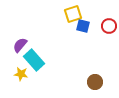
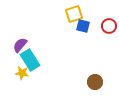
yellow square: moved 1 px right
cyan rectangle: moved 4 px left; rotated 10 degrees clockwise
yellow star: moved 1 px right, 1 px up
